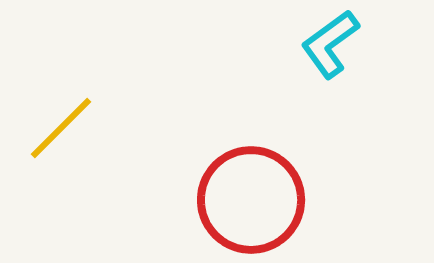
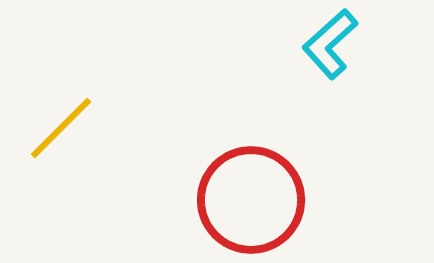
cyan L-shape: rotated 6 degrees counterclockwise
